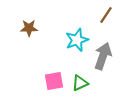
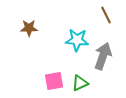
brown line: rotated 60 degrees counterclockwise
cyan star: rotated 25 degrees clockwise
